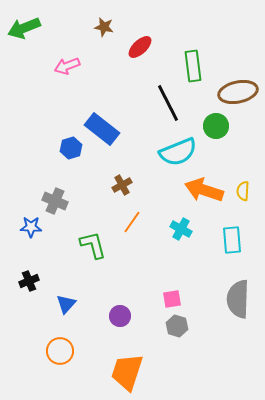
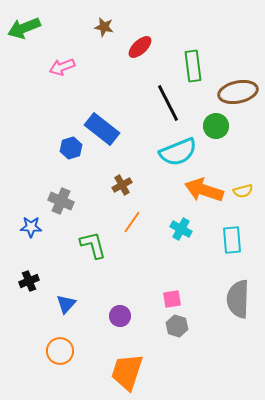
pink arrow: moved 5 px left, 1 px down
yellow semicircle: rotated 108 degrees counterclockwise
gray cross: moved 6 px right
